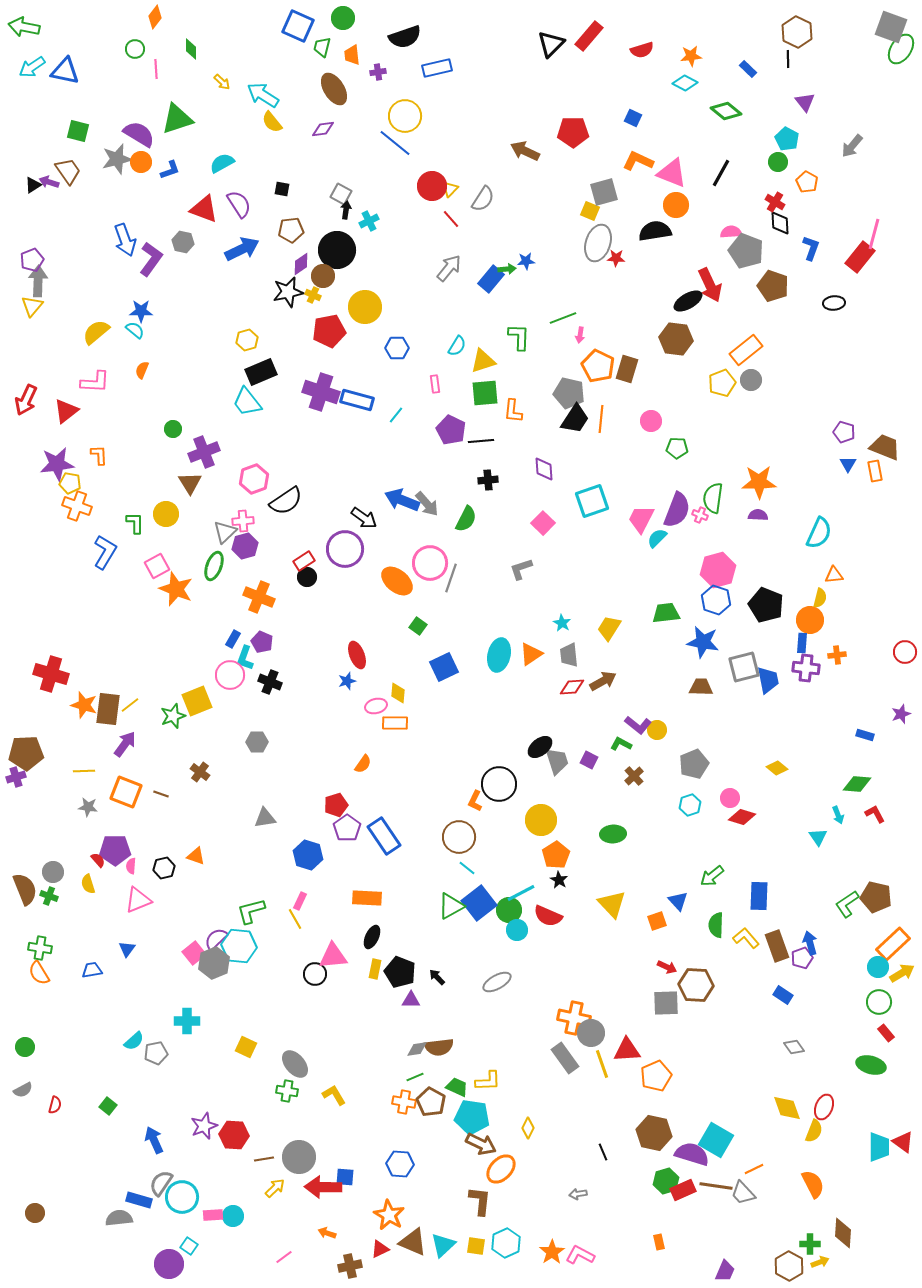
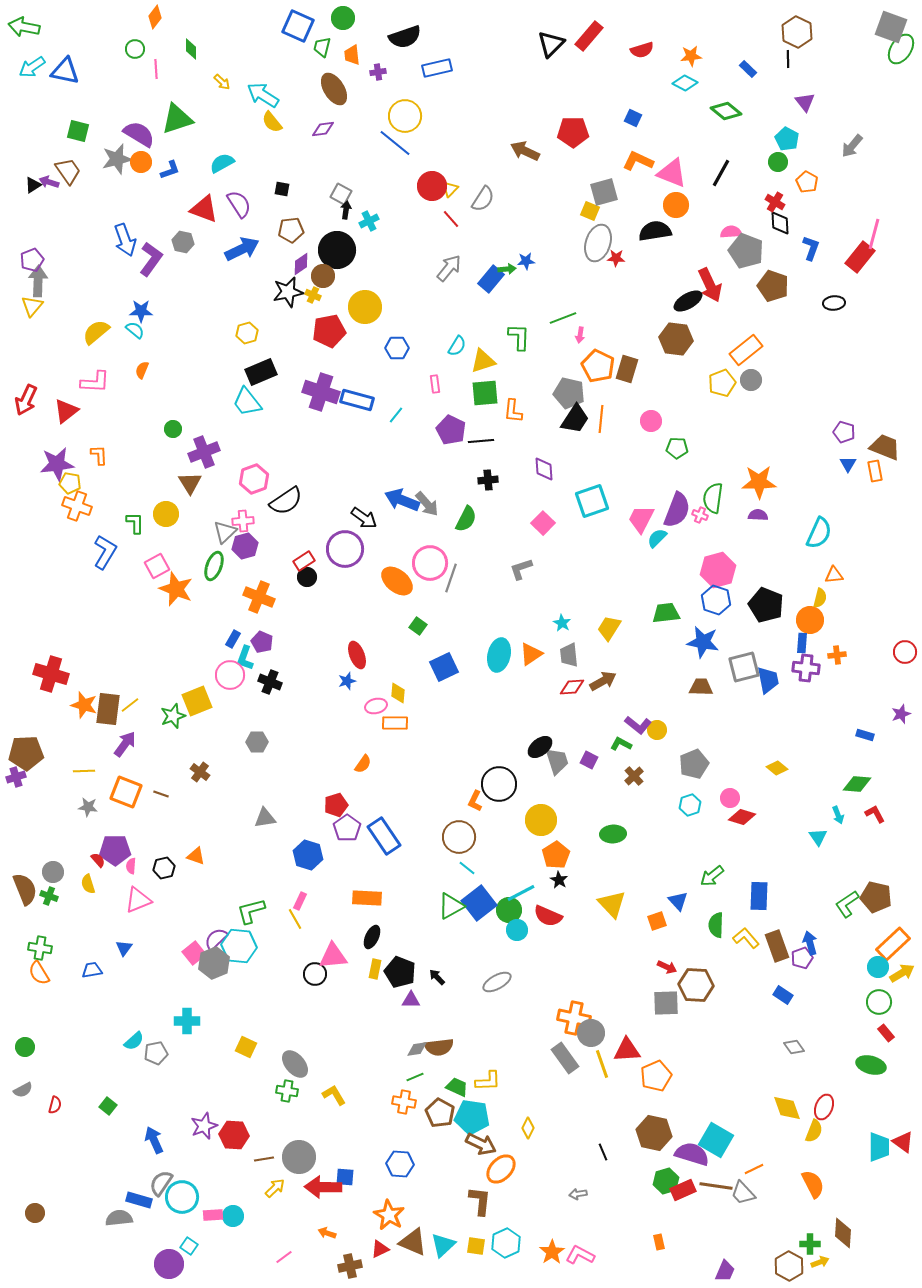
yellow hexagon at (247, 340): moved 7 px up
blue triangle at (127, 949): moved 3 px left, 1 px up
brown pentagon at (431, 1102): moved 9 px right, 11 px down
